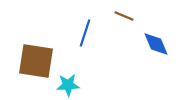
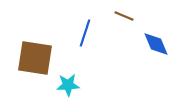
brown square: moved 1 px left, 3 px up
